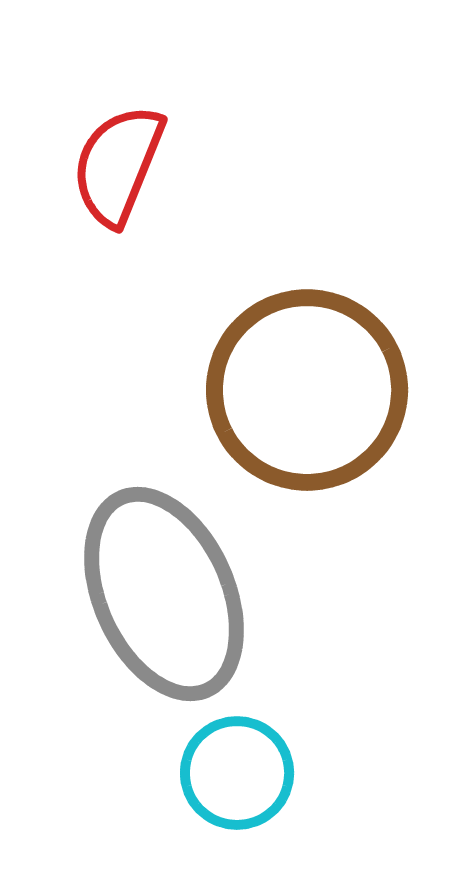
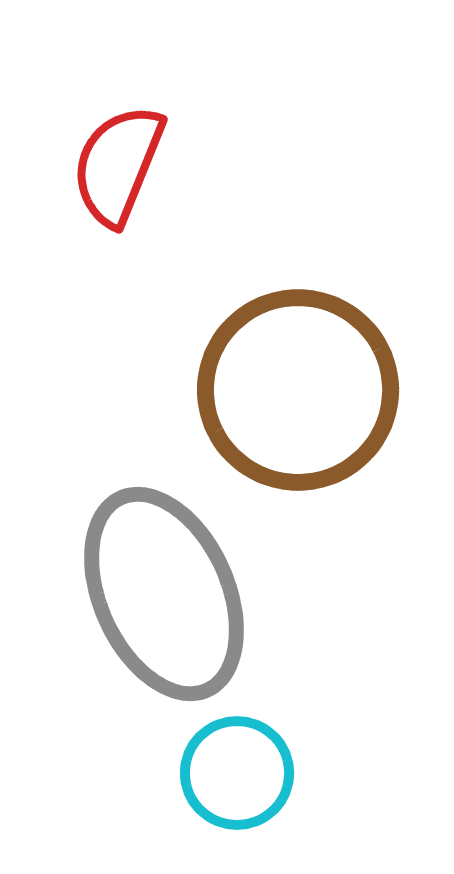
brown circle: moved 9 px left
